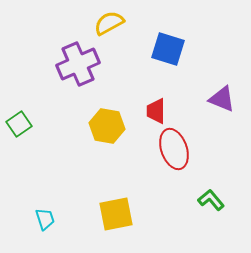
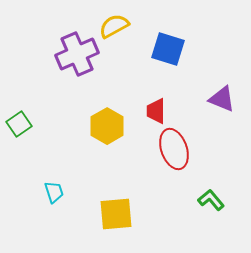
yellow semicircle: moved 5 px right, 3 px down
purple cross: moved 1 px left, 10 px up
yellow hexagon: rotated 20 degrees clockwise
yellow square: rotated 6 degrees clockwise
cyan trapezoid: moved 9 px right, 27 px up
